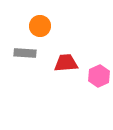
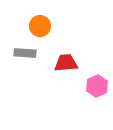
pink hexagon: moved 2 px left, 10 px down
